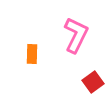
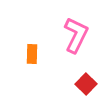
red square: moved 7 px left, 2 px down; rotated 10 degrees counterclockwise
